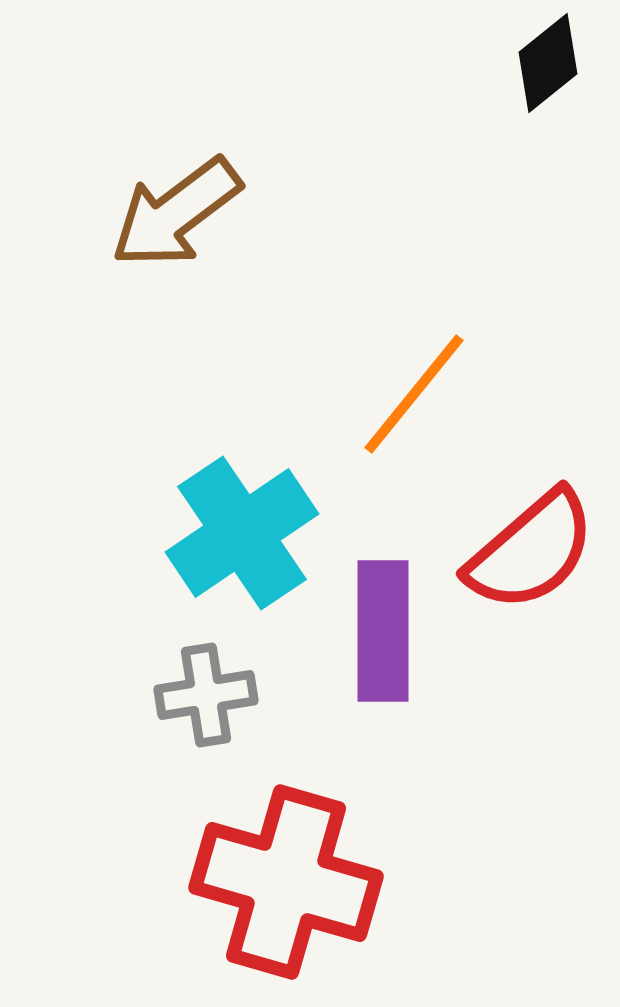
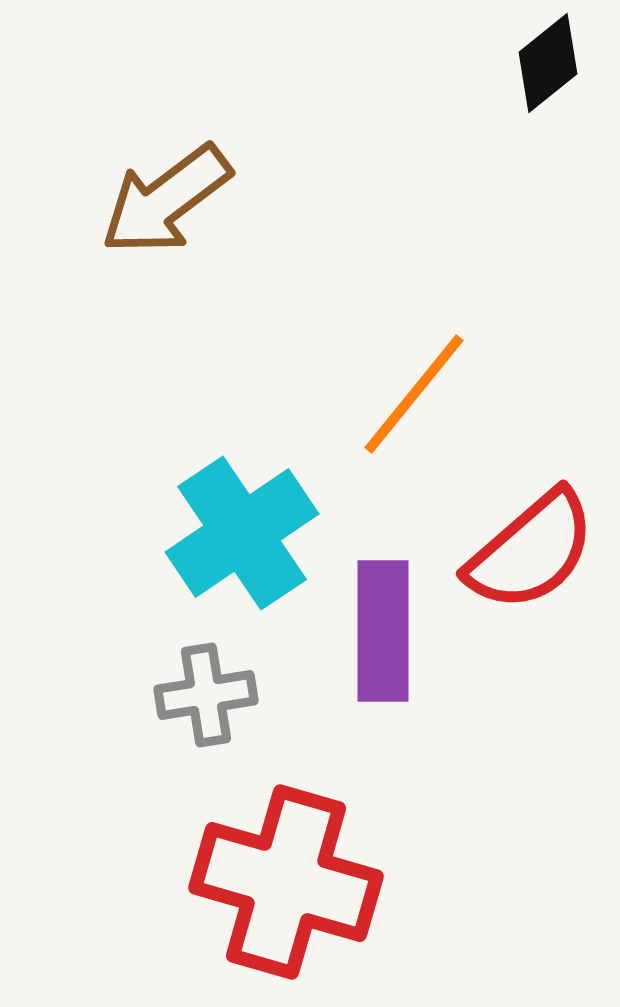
brown arrow: moved 10 px left, 13 px up
